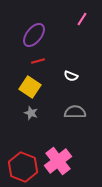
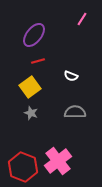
yellow square: rotated 20 degrees clockwise
